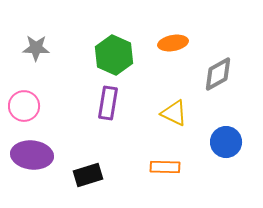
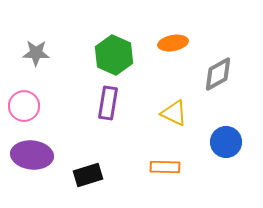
gray star: moved 5 px down
